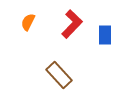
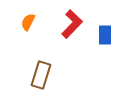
brown rectangle: moved 18 px left; rotated 60 degrees clockwise
